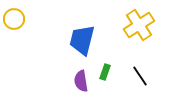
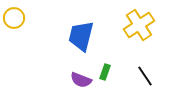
yellow circle: moved 1 px up
blue trapezoid: moved 1 px left, 4 px up
black line: moved 5 px right
purple semicircle: moved 1 px up; rotated 60 degrees counterclockwise
